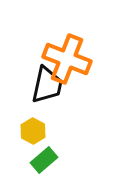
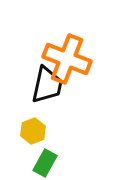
yellow hexagon: rotated 10 degrees clockwise
green rectangle: moved 1 px right, 3 px down; rotated 20 degrees counterclockwise
